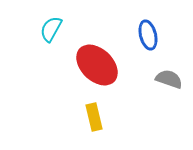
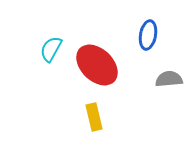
cyan semicircle: moved 20 px down
blue ellipse: rotated 24 degrees clockwise
gray semicircle: rotated 24 degrees counterclockwise
